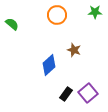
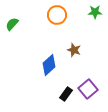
green semicircle: rotated 88 degrees counterclockwise
purple square: moved 4 px up
